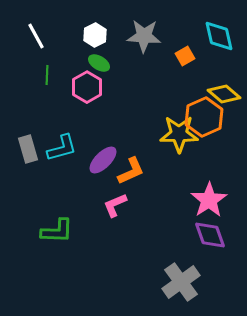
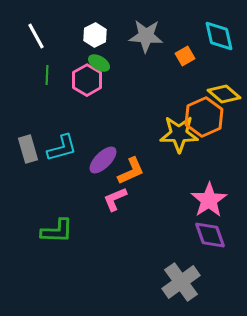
gray star: moved 2 px right
pink hexagon: moved 7 px up
pink L-shape: moved 6 px up
